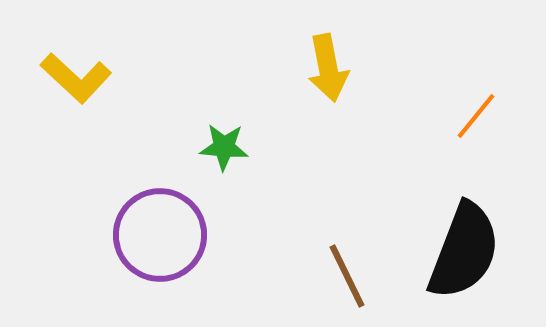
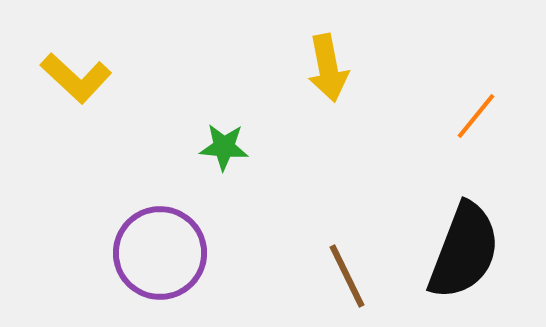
purple circle: moved 18 px down
